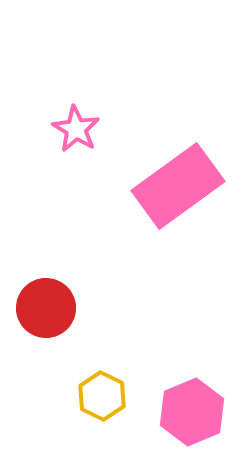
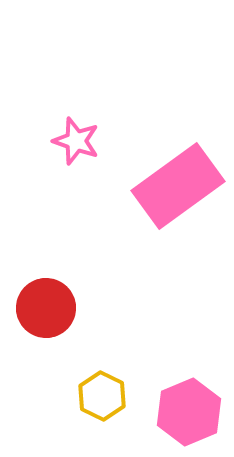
pink star: moved 12 px down; rotated 12 degrees counterclockwise
pink hexagon: moved 3 px left
